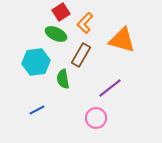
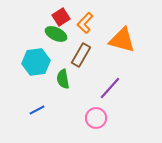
red square: moved 5 px down
purple line: rotated 10 degrees counterclockwise
